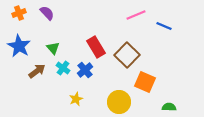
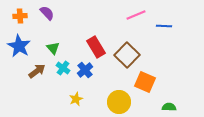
orange cross: moved 1 px right, 3 px down; rotated 16 degrees clockwise
blue line: rotated 21 degrees counterclockwise
